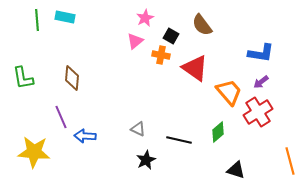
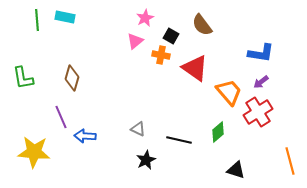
brown diamond: rotated 10 degrees clockwise
